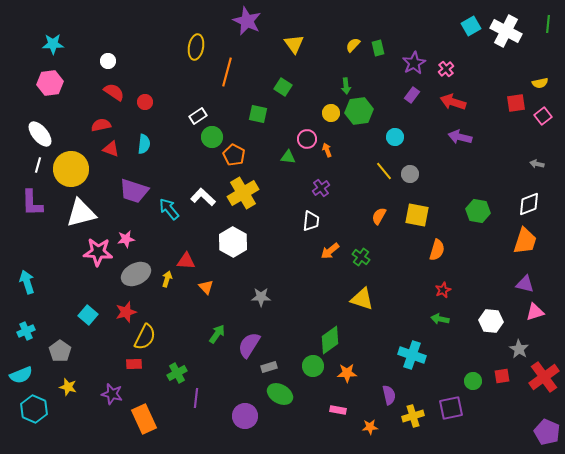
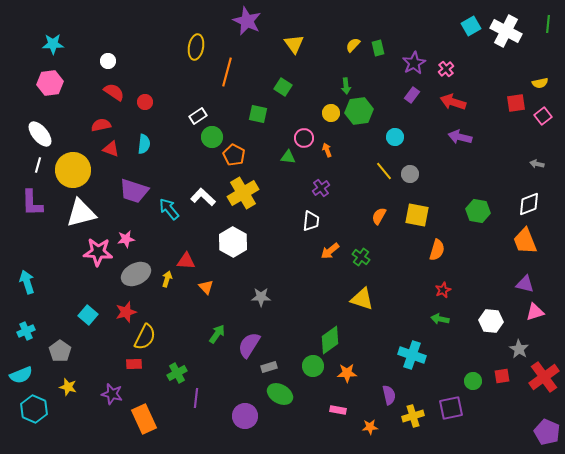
pink circle at (307, 139): moved 3 px left, 1 px up
yellow circle at (71, 169): moved 2 px right, 1 px down
orange trapezoid at (525, 241): rotated 140 degrees clockwise
